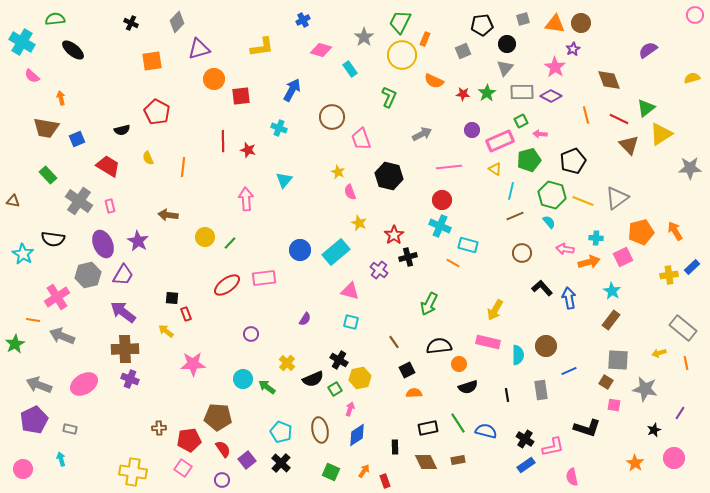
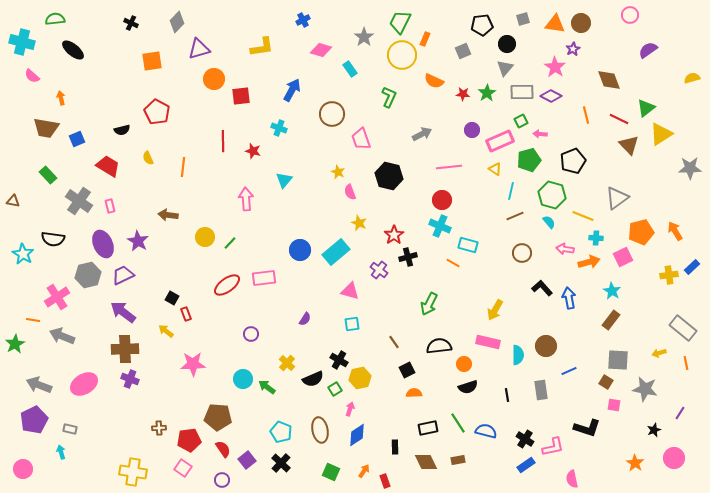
pink circle at (695, 15): moved 65 px left
cyan cross at (22, 42): rotated 15 degrees counterclockwise
brown circle at (332, 117): moved 3 px up
red star at (248, 150): moved 5 px right, 1 px down
yellow line at (583, 201): moved 15 px down
purple trapezoid at (123, 275): rotated 145 degrees counterclockwise
black square at (172, 298): rotated 24 degrees clockwise
cyan square at (351, 322): moved 1 px right, 2 px down; rotated 21 degrees counterclockwise
orange circle at (459, 364): moved 5 px right
cyan arrow at (61, 459): moved 7 px up
pink semicircle at (572, 477): moved 2 px down
